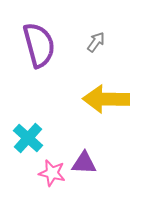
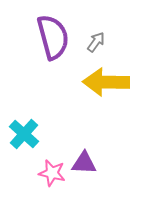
purple semicircle: moved 14 px right, 8 px up
yellow arrow: moved 17 px up
cyan cross: moved 4 px left, 4 px up
